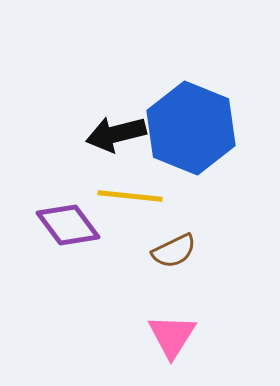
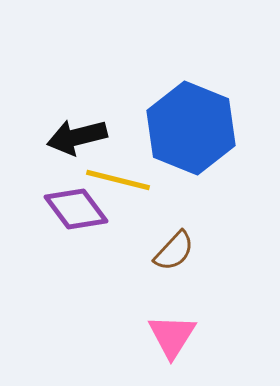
black arrow: moved 39 px left, 3 px down
yellow line: moved 12 px left, 16 px up; rotated 8 degrees clockwise
purple diamond: moved 8 px right, 16 px up
brown semicircle: rotated 21 degrees counterclockwise
